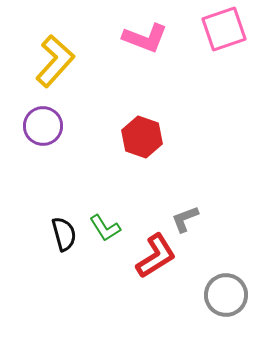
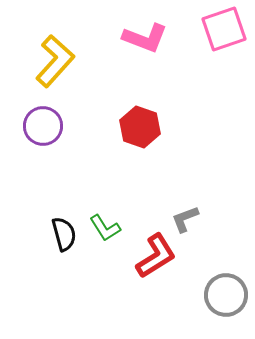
red hexagon: moved 2 px left, 10 px up
